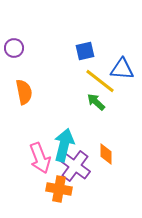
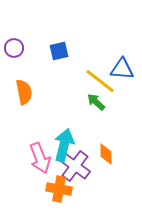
blue square: moved 26 px left
